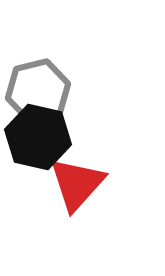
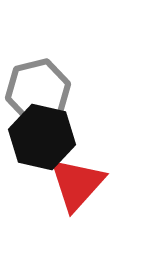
black hexagon: moved 4 px right
